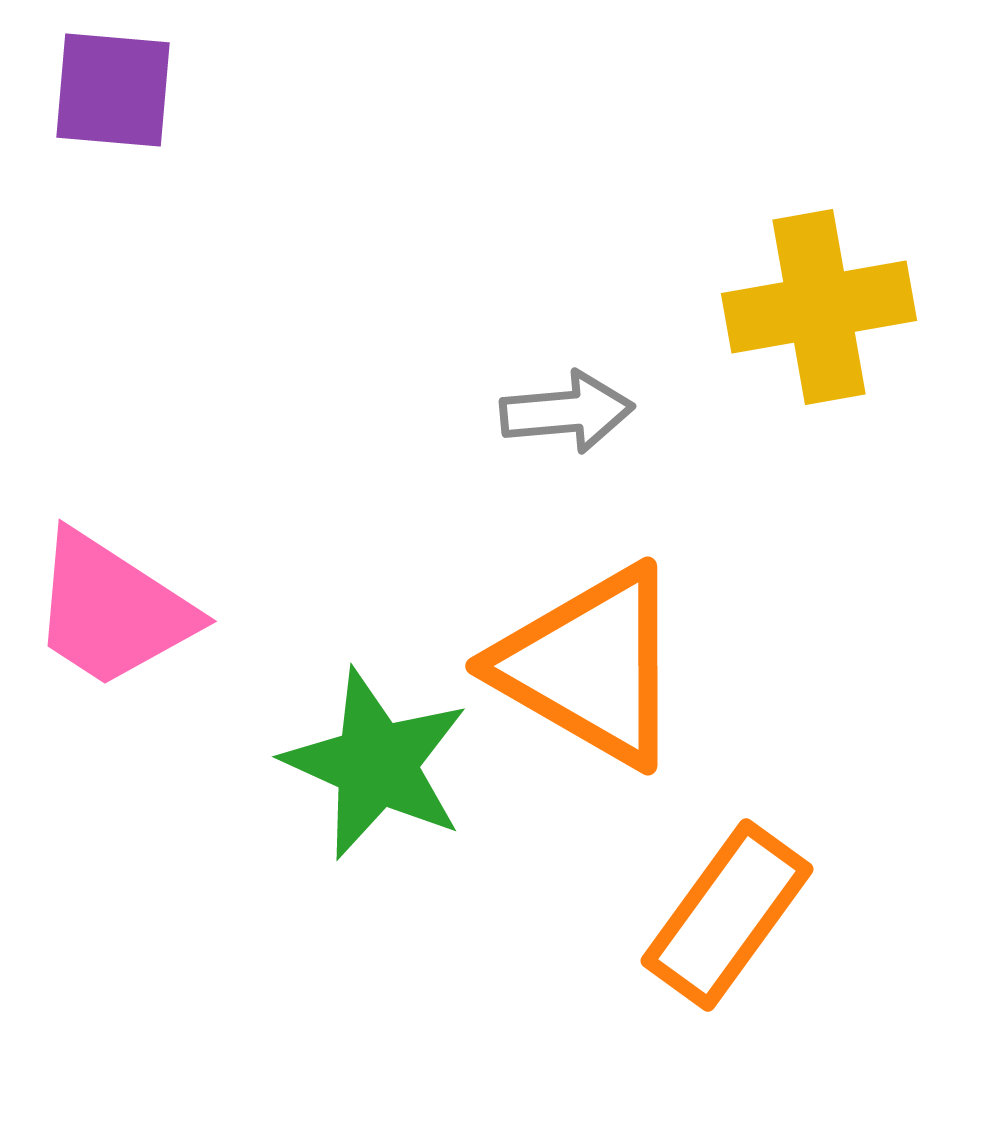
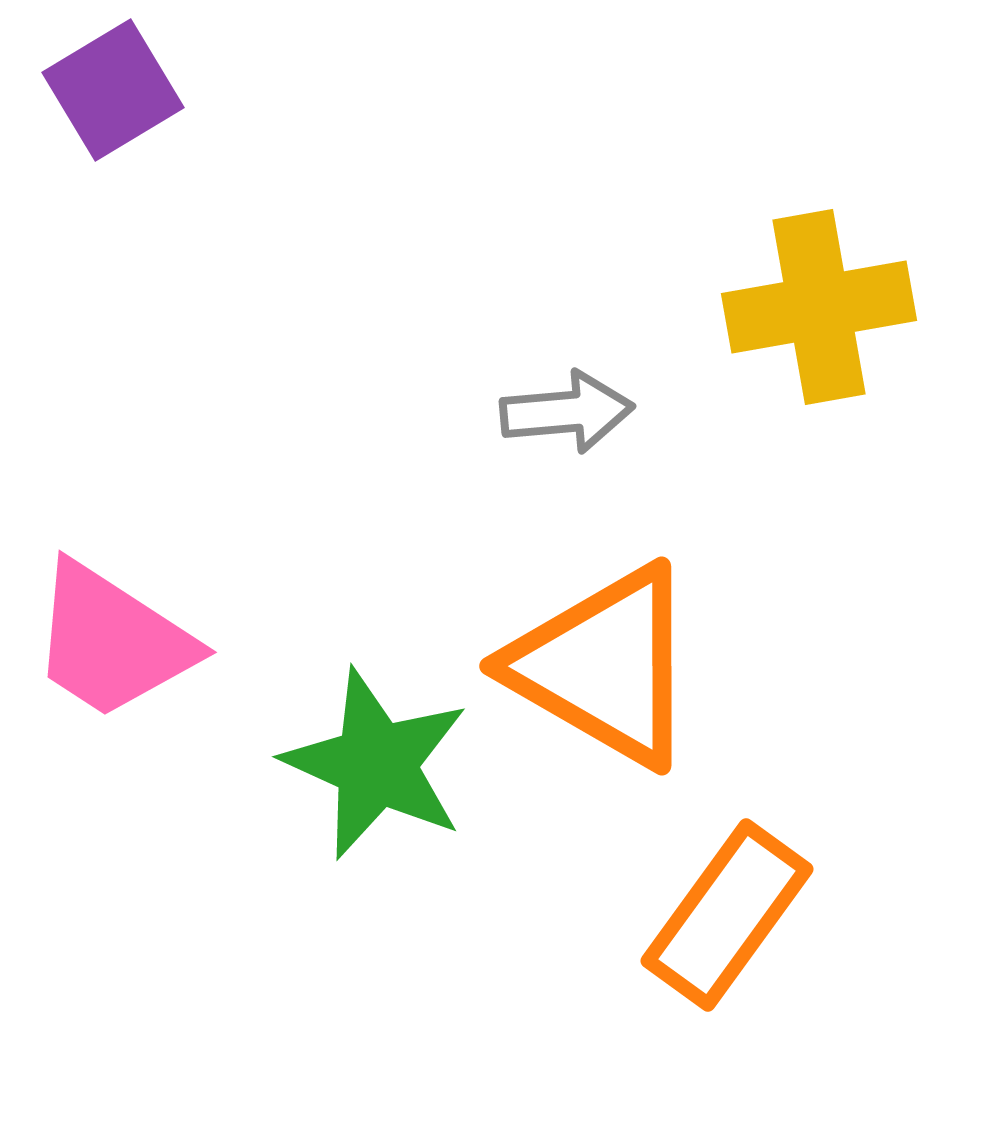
purple square: rotated 36 degrees counterclockwise
pink trapezoid: moved 31 px down
orange triangle: moved 14 px right
